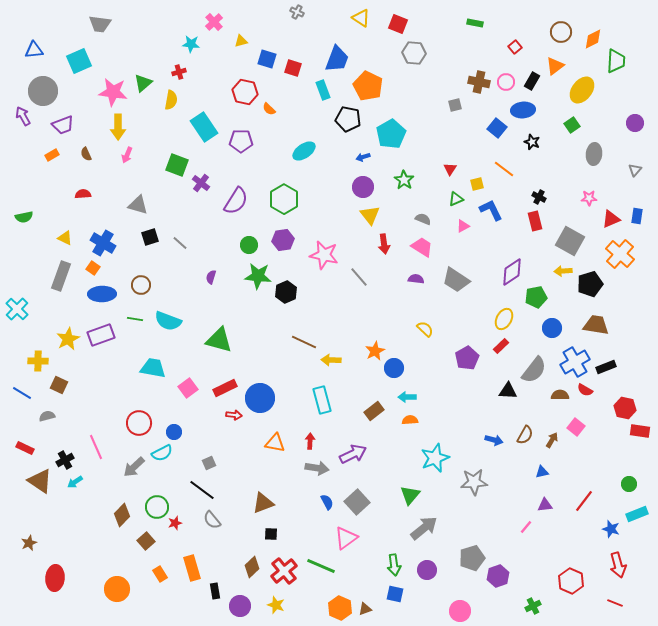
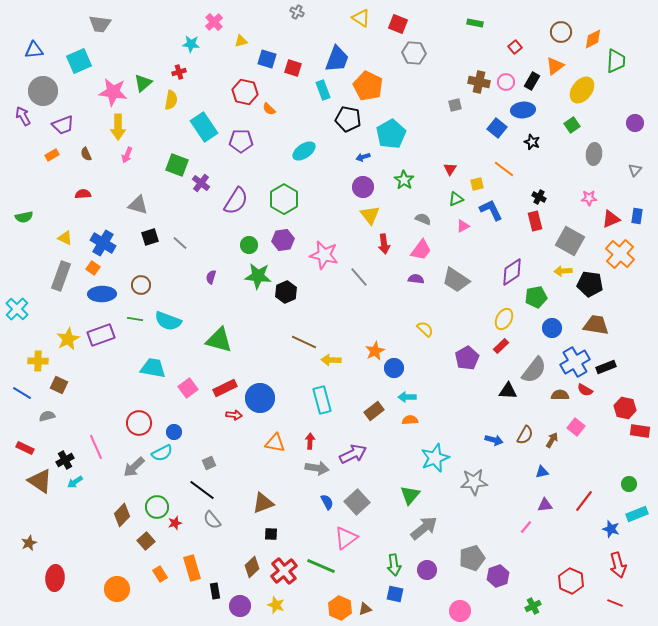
pink trapezoid at (422, 247): moved 1 px left, 3 px down; rotated 95 degrees clockwise
black pentagon at (590, 284): rotated 25 degrees clockwise
